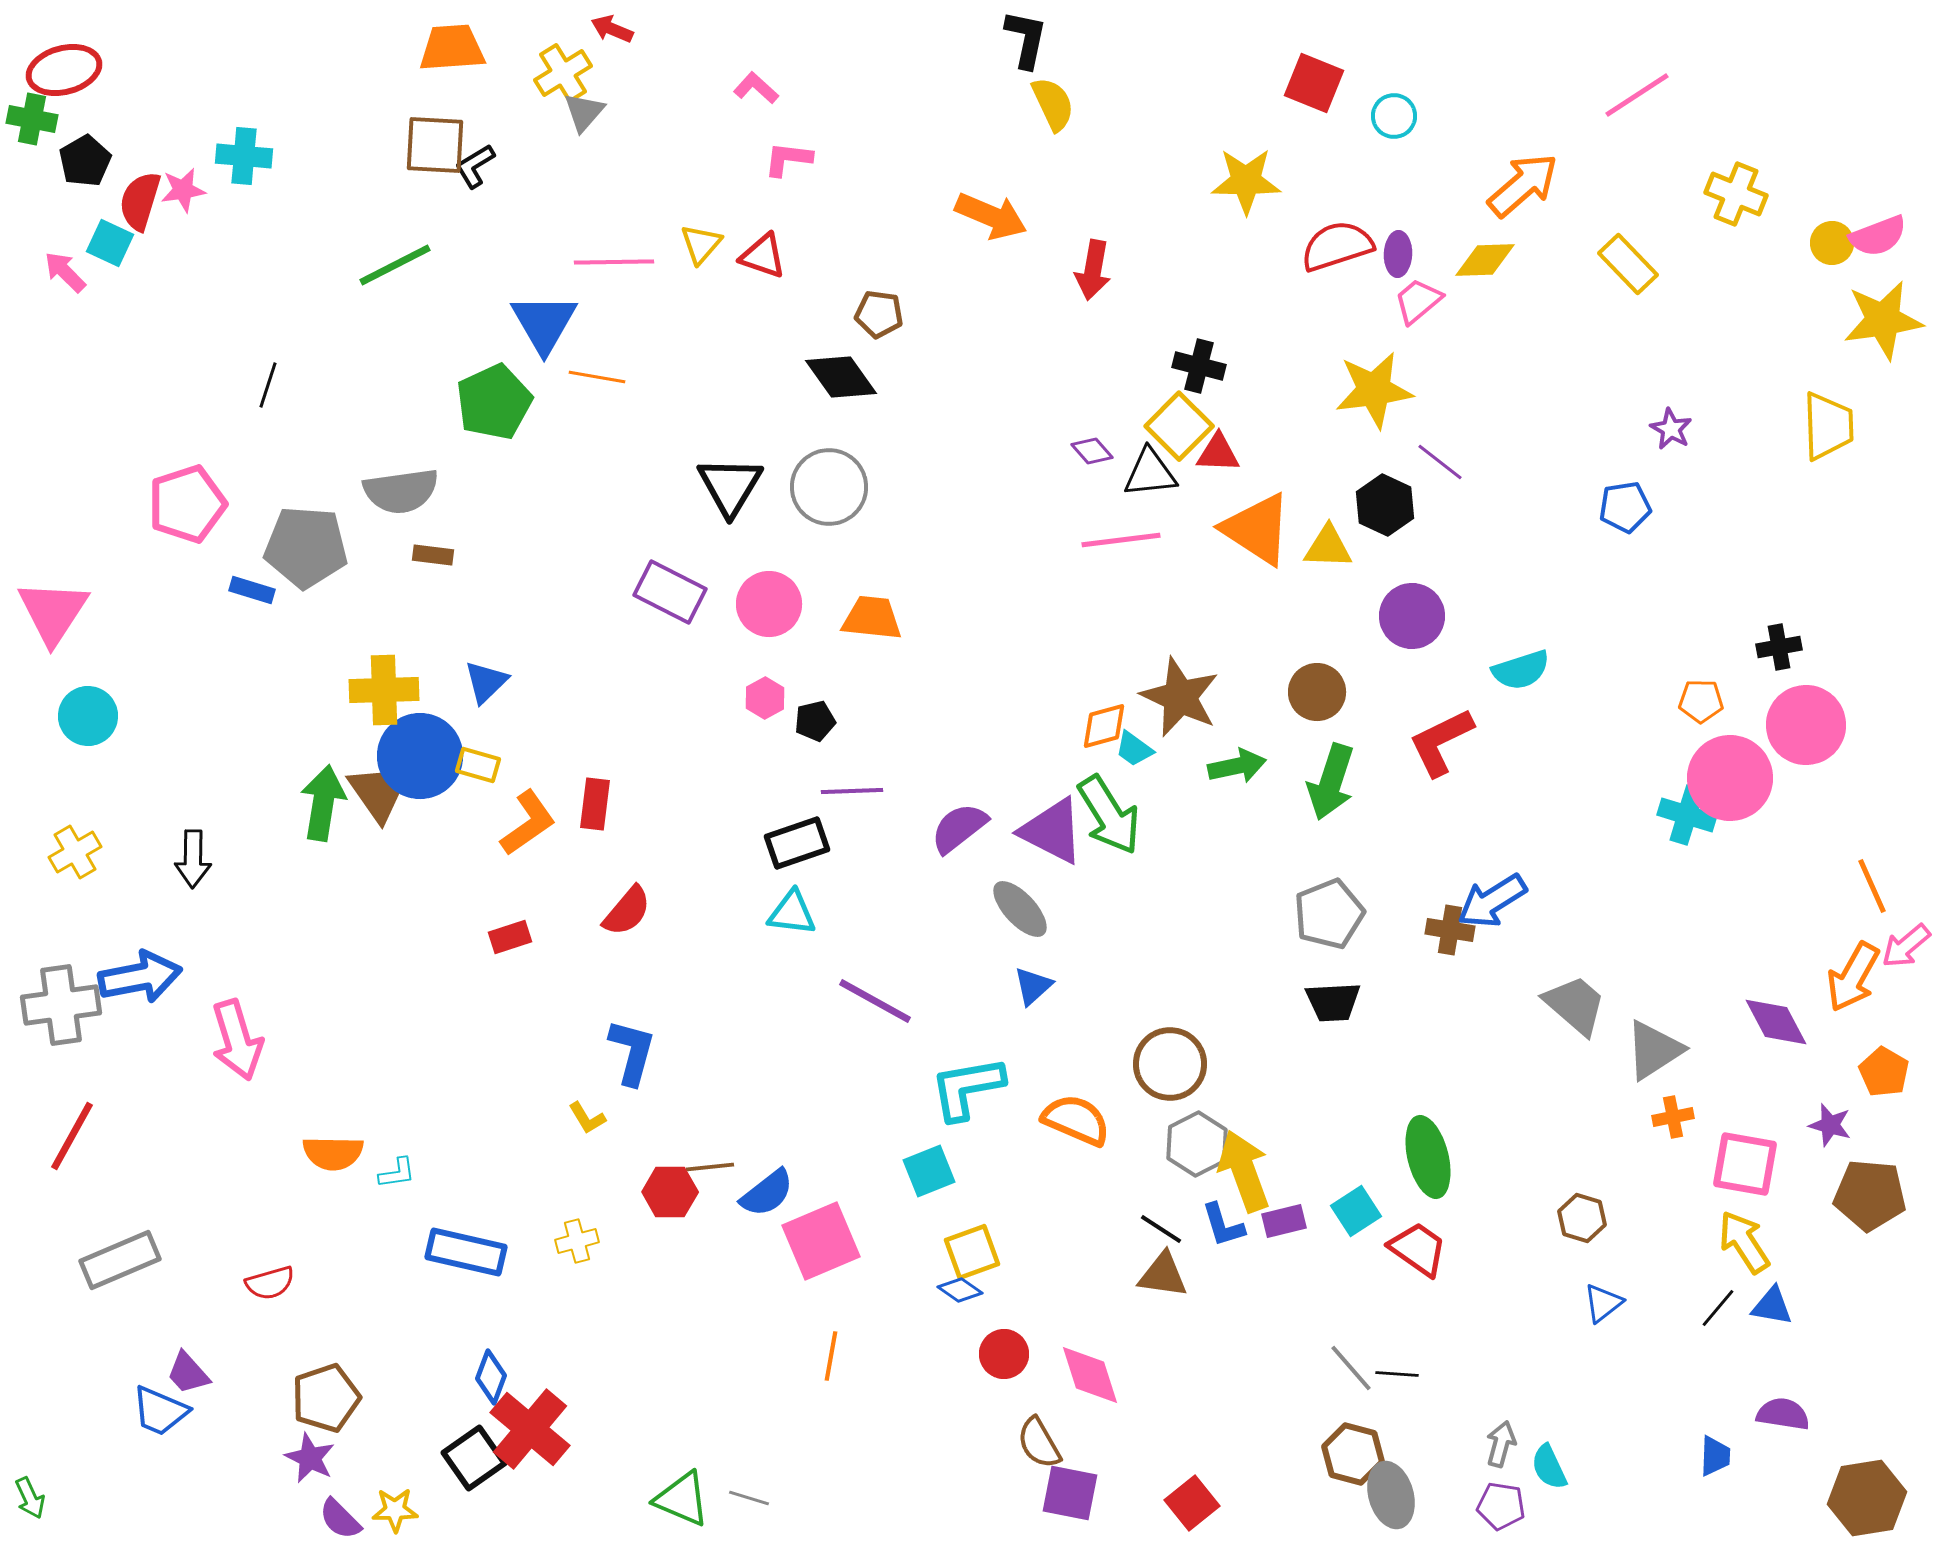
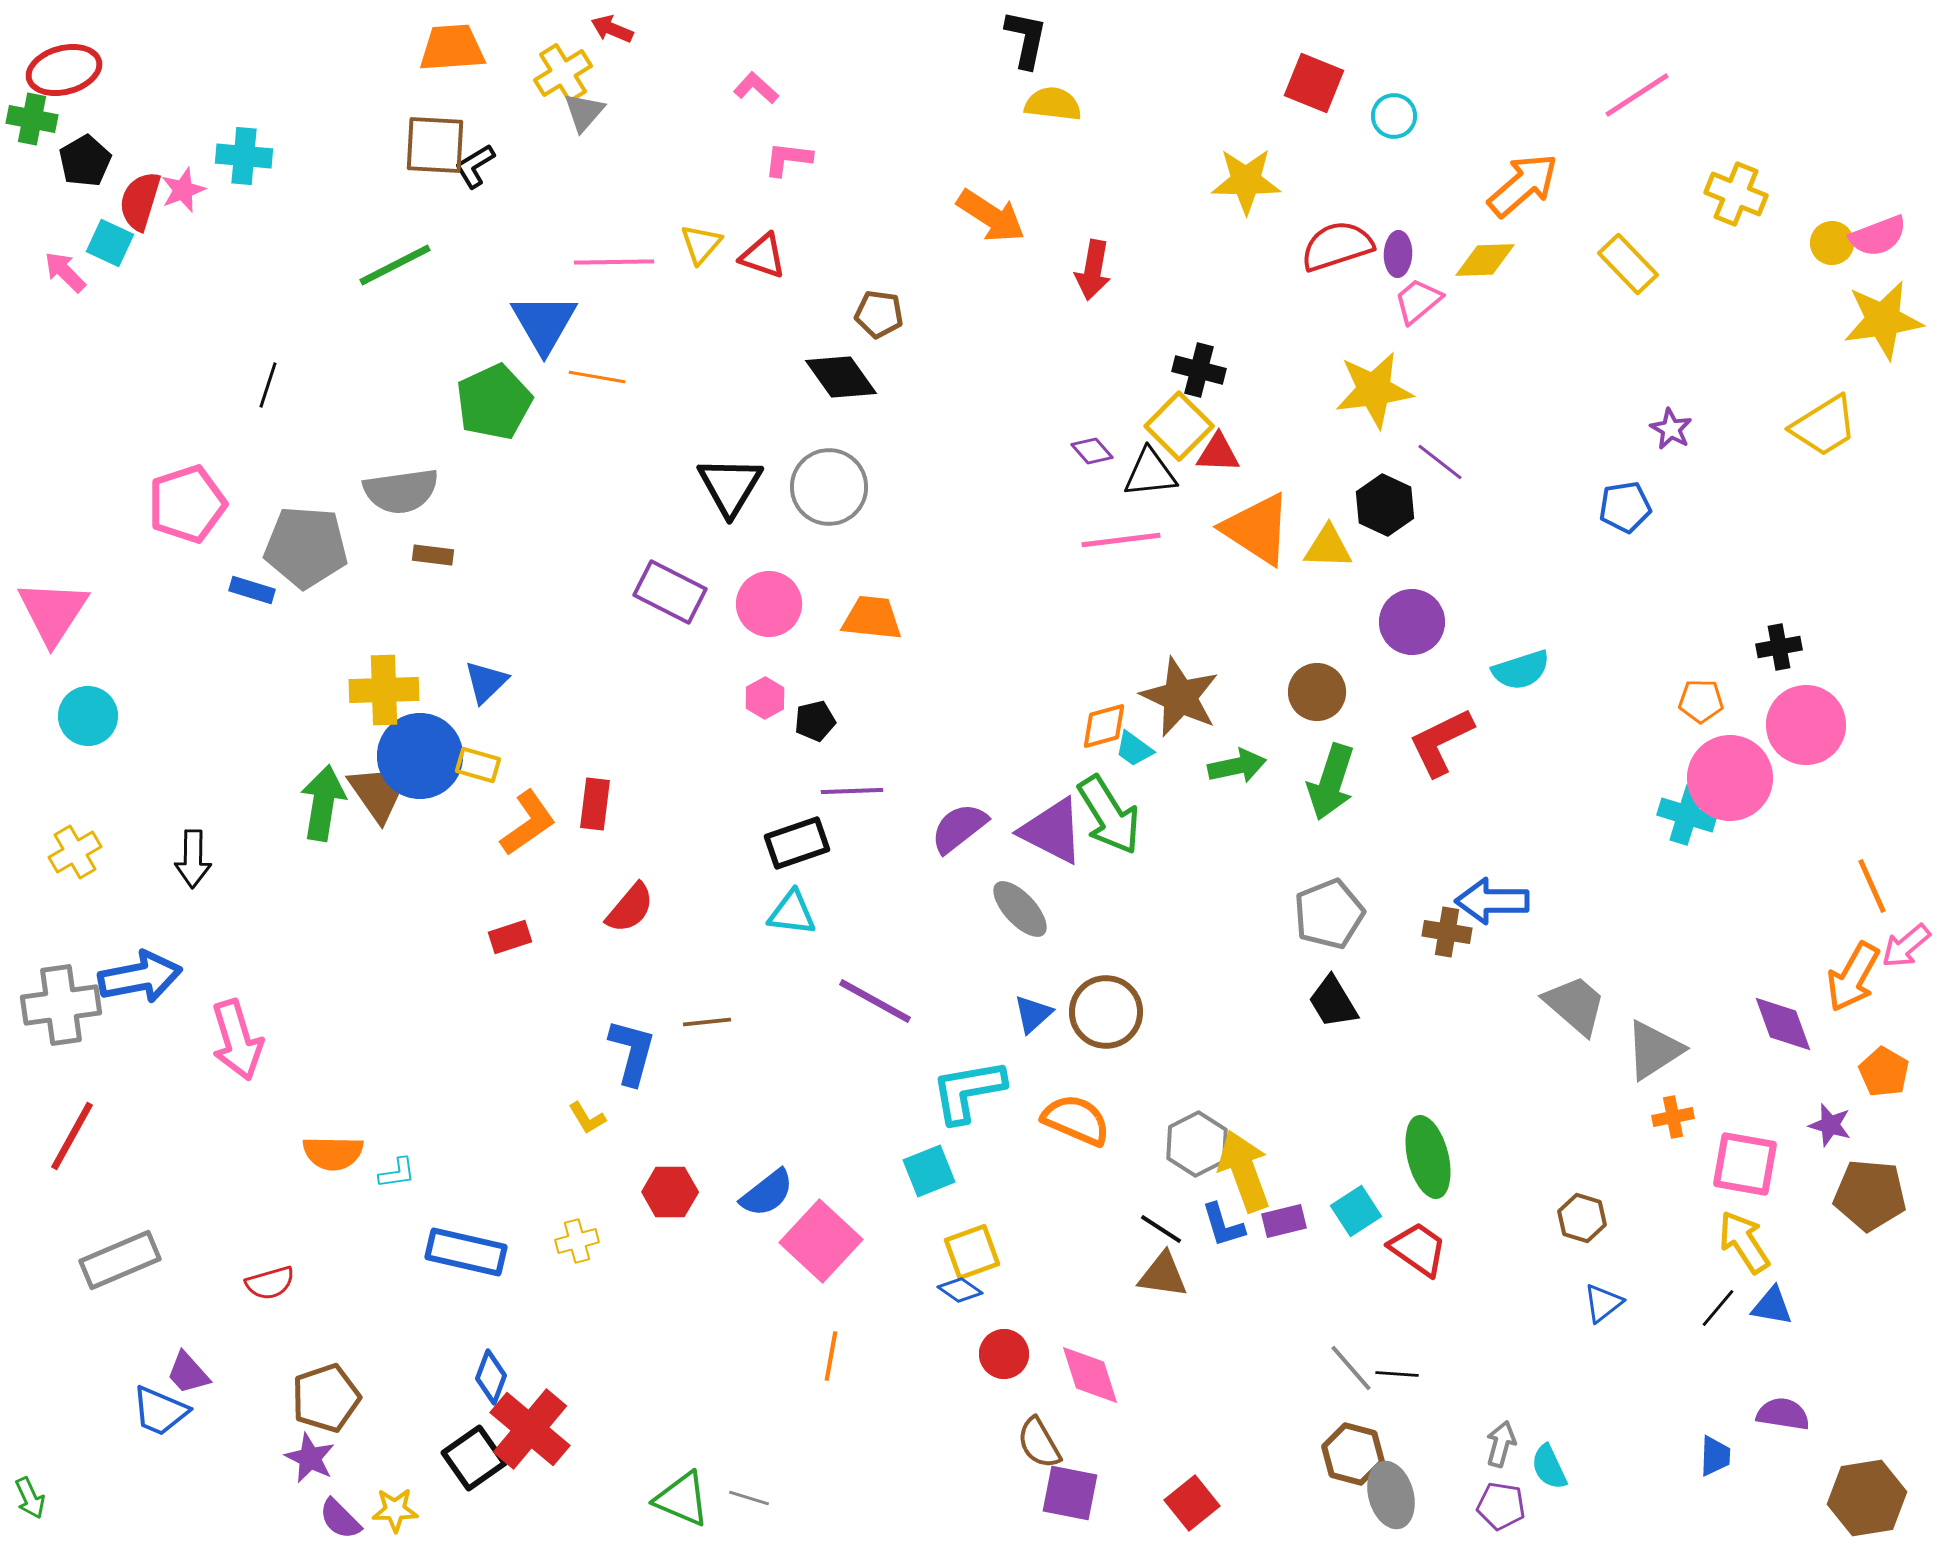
yellow semicircle at (1053, 104): rotated 58 degrees counterclockwise
pink star at (183, 190): rotated 12 degrees counterclockwise
orange arrow at (991, 216): rotated 10 degrees clockwise
black cross at (1199, 366): moved 4 px down
yellow trapezoid at (1828, 426): moved 4 px left; rotated 60 degrees clockwise
purple circle at (1412, 616): moved 6 px down
blue arrow at (1492, 901): rotated 32 degrees clockwise
red semicircle at (627, 911): moved 3 px right, 3 px up
brown cross at (1450, 930): moved 3 px left, 2 px down
blue triangle at (1033, 986): moved 28 px down
black trapezoid at (1333, 1002): rotated 62 degrees clockwise
purple diamond at (1776, 1022): moved 7 px right, 2 px down; rotated 8 degrees clockwise
brown circle at (1170, 1064): moved 64 px left, 52 px up
cyan L-shape at (967, 1088): moved 1 px right, 3 px down
brown line at (710, 1167): moved 3 px left, 145 px up
pink square at (821, 1241): rotated 24 degrees counterclockwise
